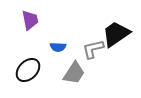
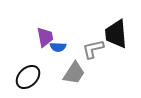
purple trapezoid: moved 15 px right, 17 px down
black trapezoid: rotated 60 degrees counterclockwise
black ellipse: moved 7 px down
